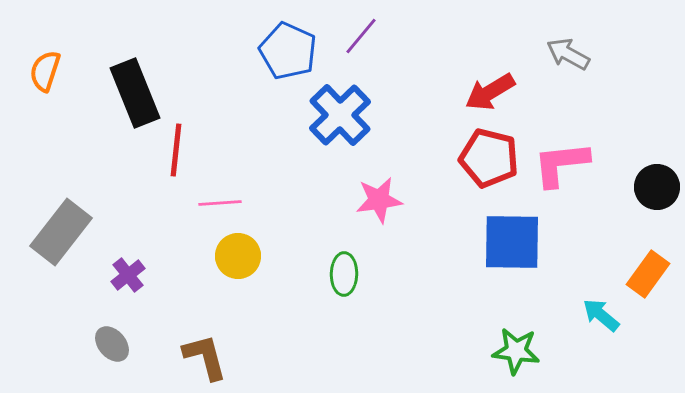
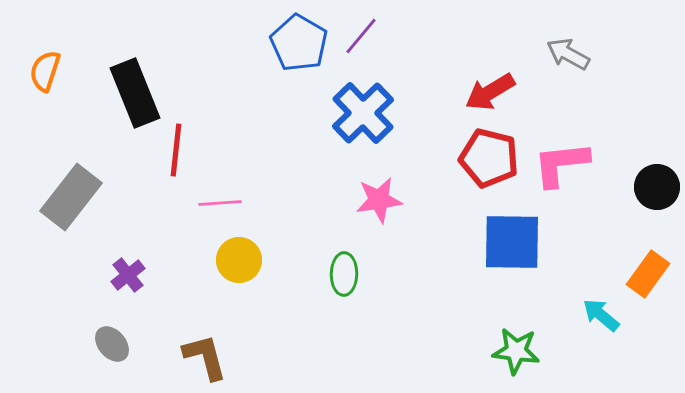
blue pentagon: moved 11 px right, 8 px up; rotated 6 degrees clockwise
blue cross: moved 23 px right, 2 px up
gray rectangle: moved 10 px right, 35 px up
yellow circle: moved 1 px right, 4 px down
